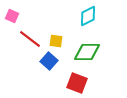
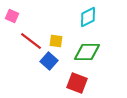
cyan diamond: moved 1 px down
red line: moved 1 px right, 2 px down
